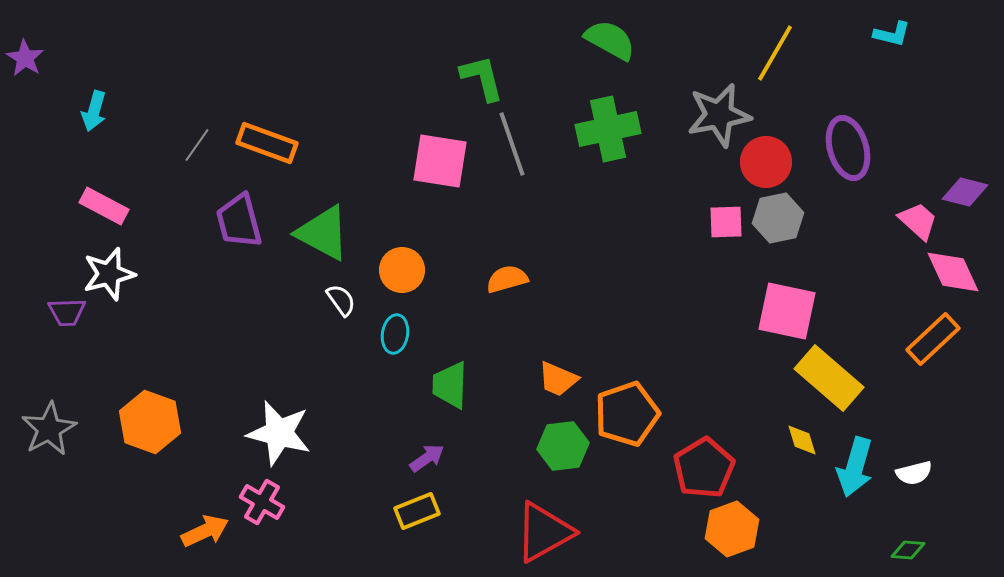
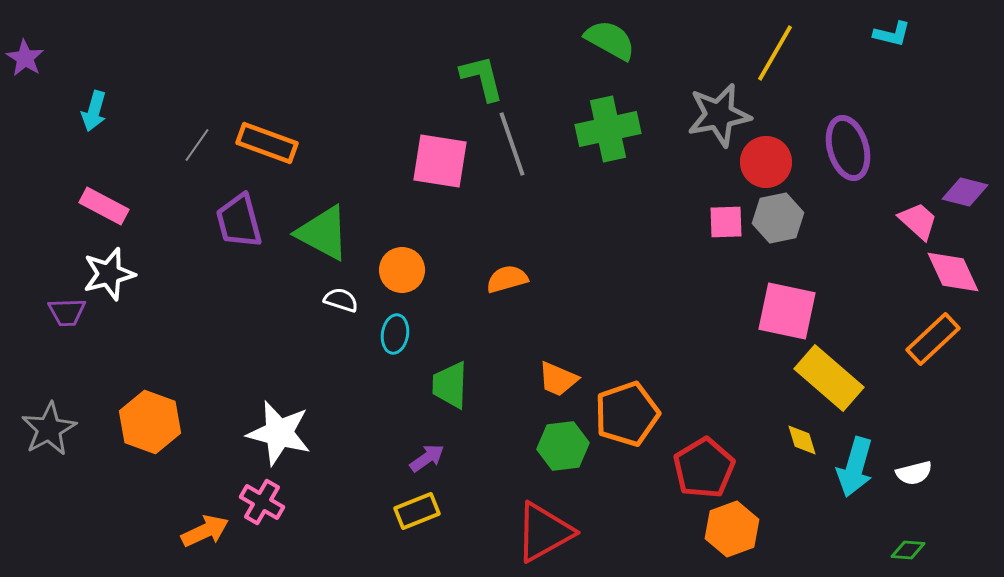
white semicircle at (341, 300): rotated 36 degrees counterclockwise
